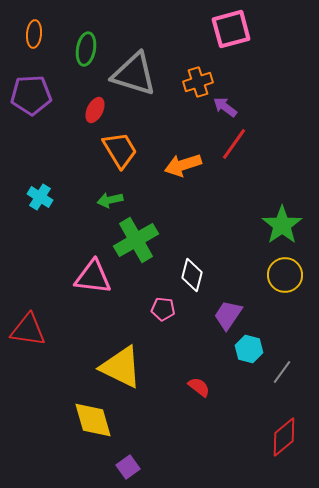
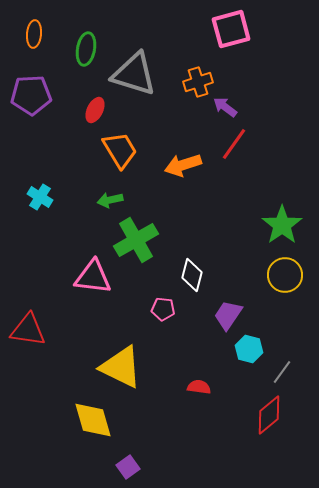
red semicircle: rotated 30 degrees counterclockwise
red diamond: moved 15 px left, 22 px up
